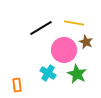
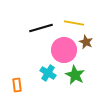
black line: rotated 15 degrees clockwise
green star: moved 2 px left, 1 px down
